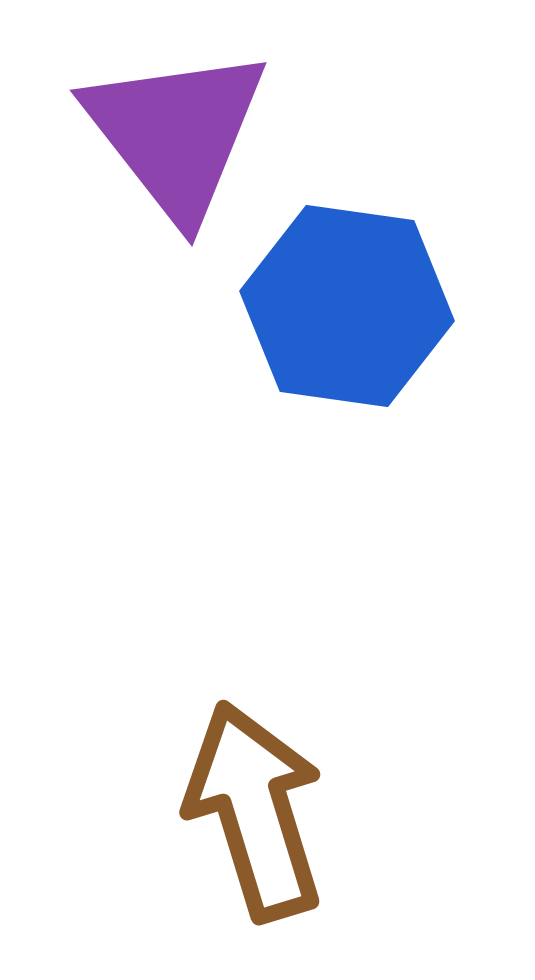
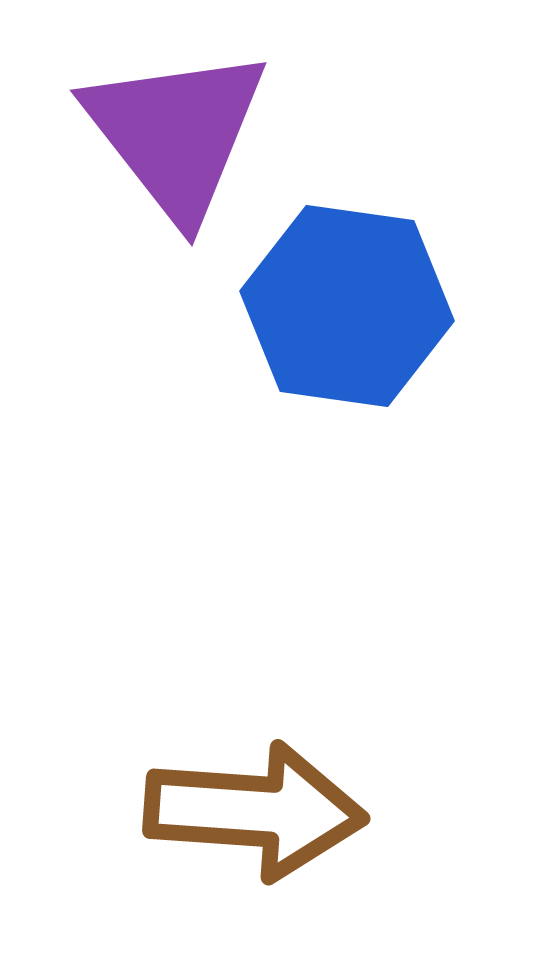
brown arrow: rotated 111 degrees clockwise
